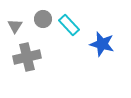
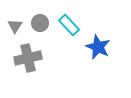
gray circle: moved 3 px left, 4 px down
blue star: moved 4 px left, 3 px down; rotated 10 degrees clockwise
gray cross: moved 1 px right, 1 px down
